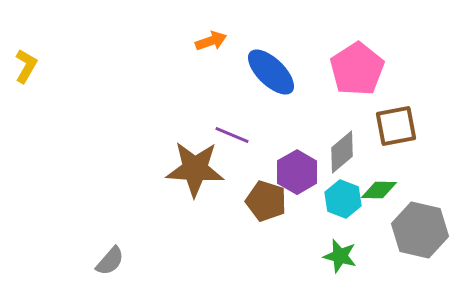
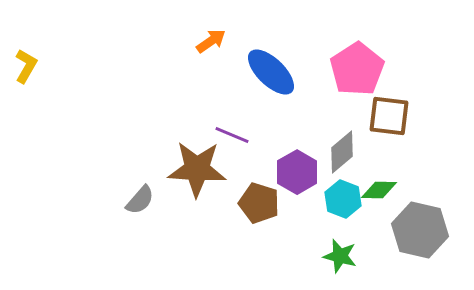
orange arrow: rotated 16 degrees counterclockwise
brown square: moved 7 px left, 10 px up; rotated 18 degrees clockwise
brown star: moved 2 px right
brown pentagon: moved 7 px left, 2 px down
gray semicircle: moved 30 px right, 61 px up
